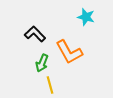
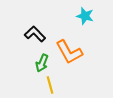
cyan star: moved 1 px left, 1 px up
